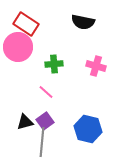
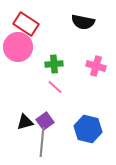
pink line: moved 9 px right, 5 px up
